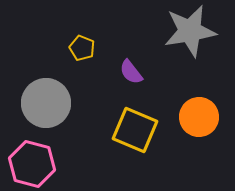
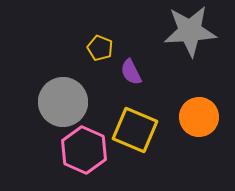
gray star: rotated 6 degrees clockwise
yellow pentagon: moved 18 px right
purple semicircle: rotated 12 degrees clockwise
gray circle: moved 17 px right, 1 px up
pink hexagon: moved 52 px right, 14 px up; rotated 9 degrees clockwise
